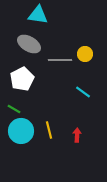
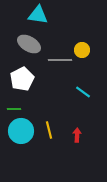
yellow circle: moved 3 px left, 4 px up
green line: rotated 32 degrees counterclockwise
